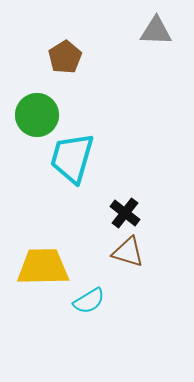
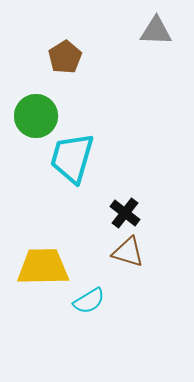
green circle: moved 1 px left, 1 px down
